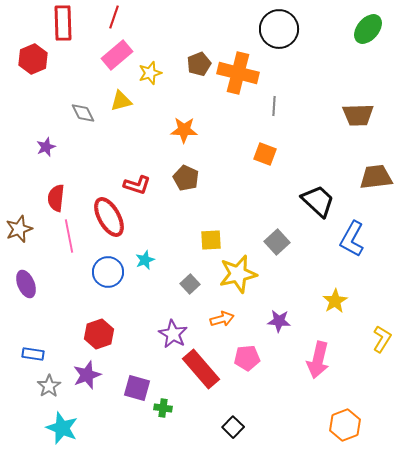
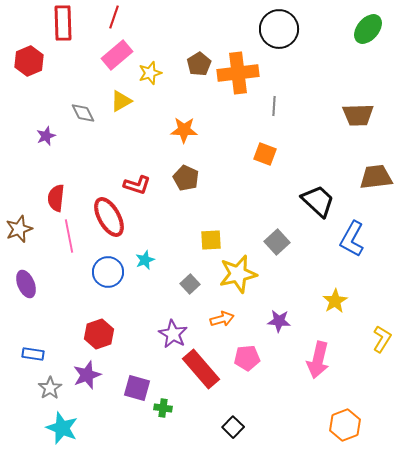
red hexagon at (33, 59): moved 4 px left, 2 px down
brown pentagon at (199, 64): rotated 10 degrees counterclockwise
orange cross at (238, 73): rotated 21 degrees counterclockwise
yellow triangle at (121, 101): rotated 15 degrees counterclockwise
purple star at (46, 147): moved 11 px up
gray star at (49, 386): moved 1 px right, 2 px down
